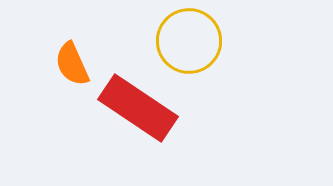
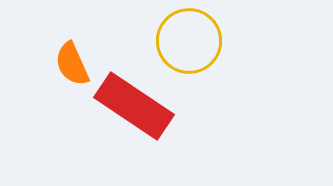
red rectangle: moved 4 px left, 2 px up
